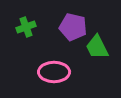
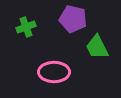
purple pentagon: moved 8 px up
